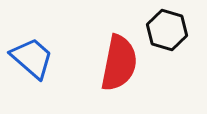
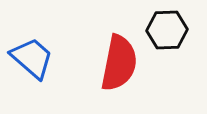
black hexagon: rotated 18 degrees counterclockwise
